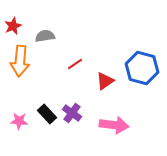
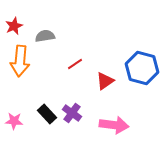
red star: moved 1 px right
pink star: moved 5 px left
